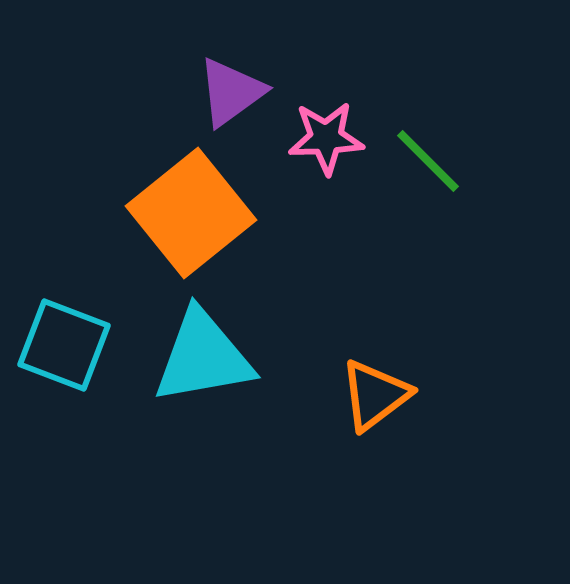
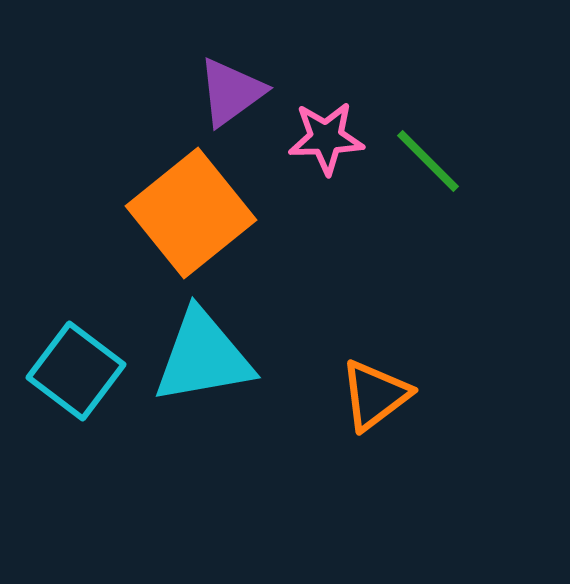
cyan square: moved 12 px right, 26 px down; rotated 16 degrees clockwise
